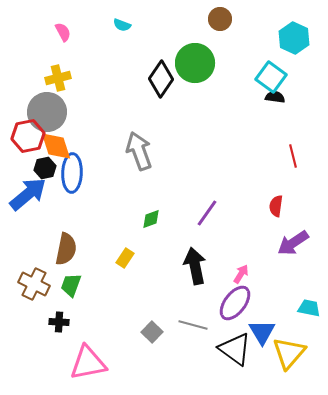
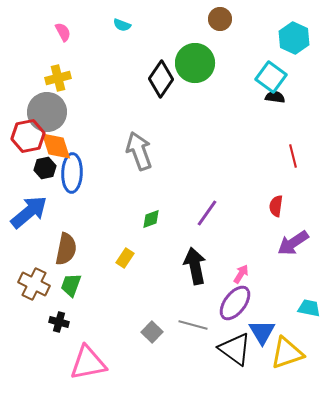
blue arrow: moved 1 px right, 18 px down
black cross: rotated 12 degrees clockwise
yellow triangle: moved 2 px left; rotated 30 degrees clockwise
